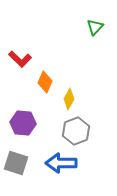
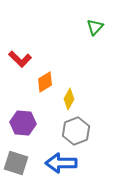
orange diamond: rotated 35 degrees clockwise
